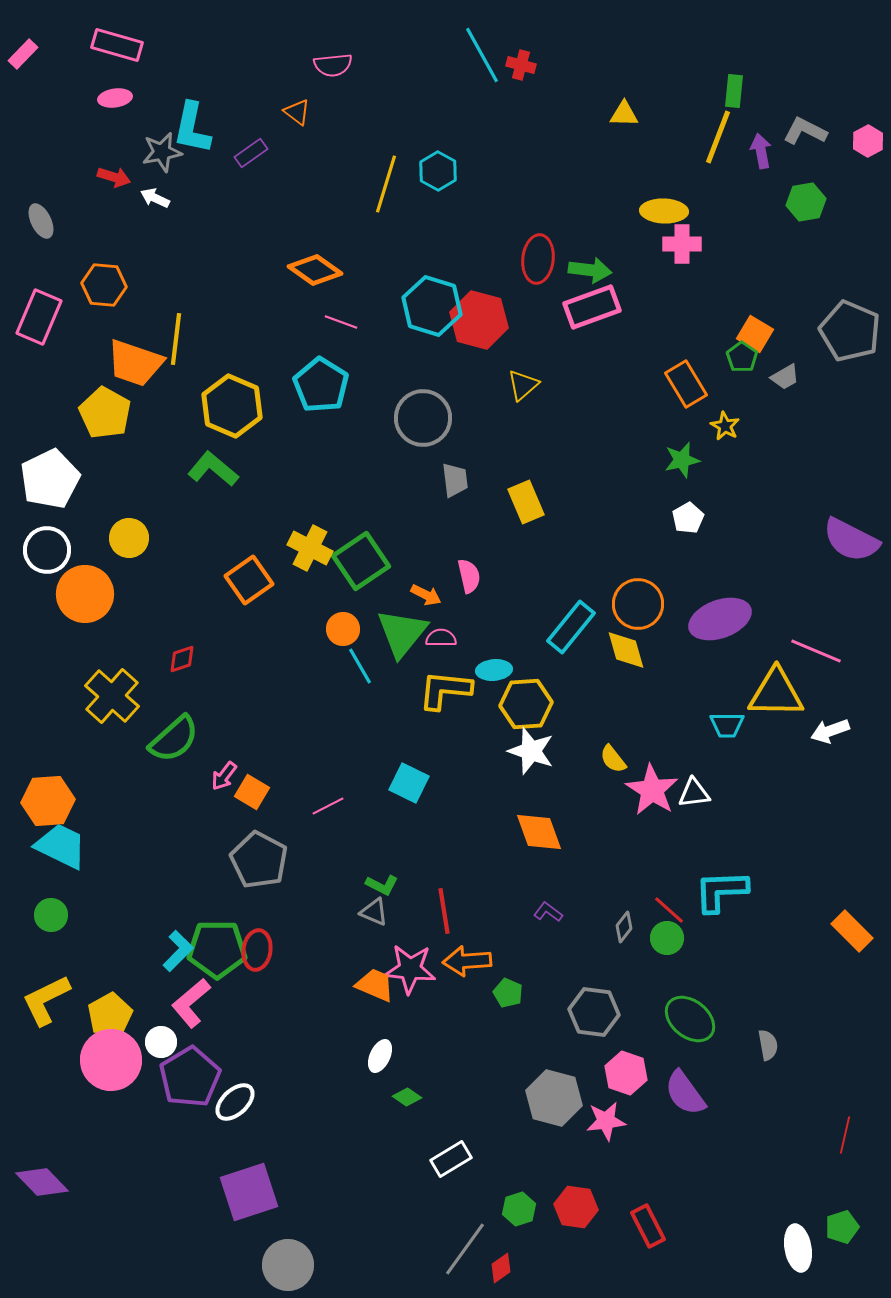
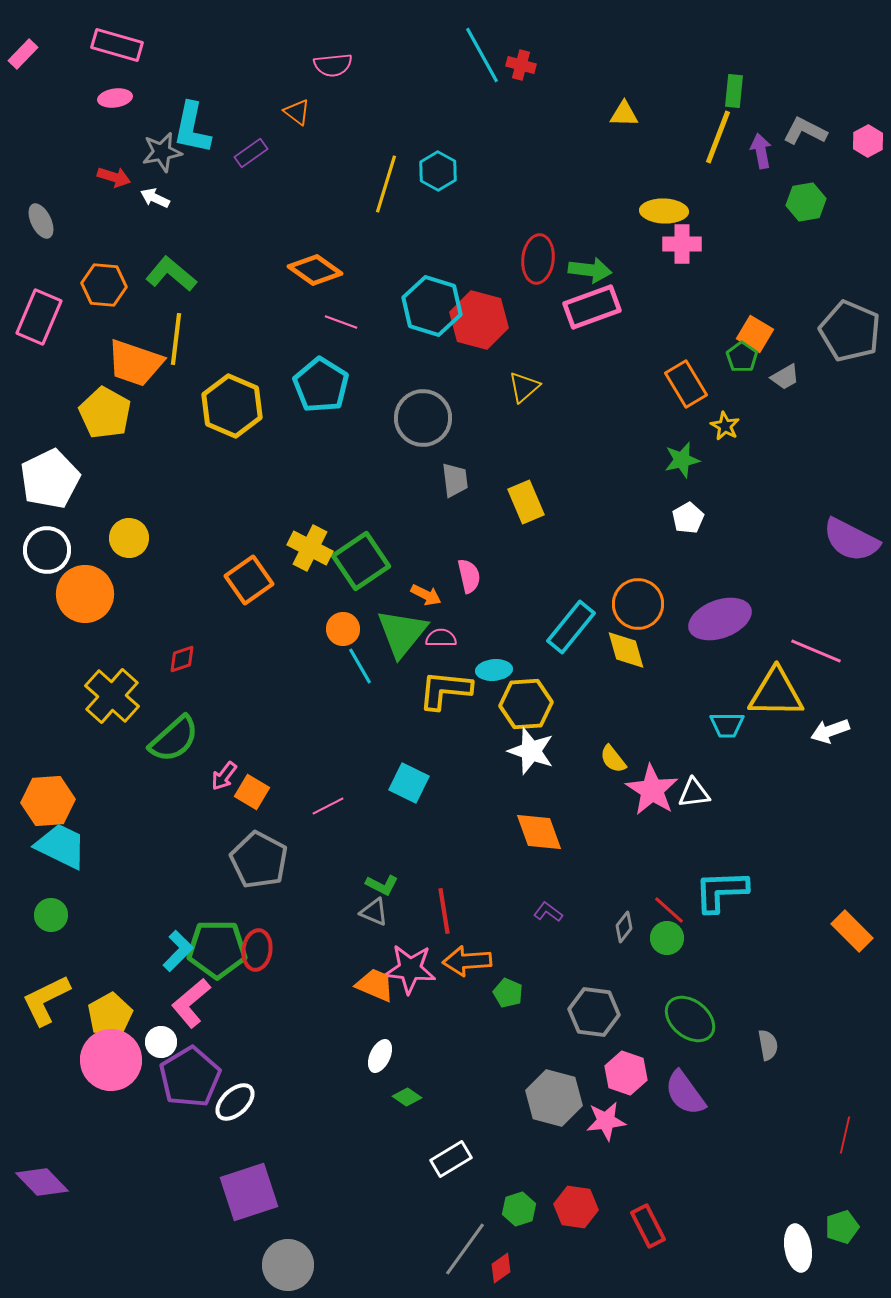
yellow triangle at (523, 385): moved 1 px right, 2 px down
green L-shape at (213, 469): moved 42 px left, 195 px up
